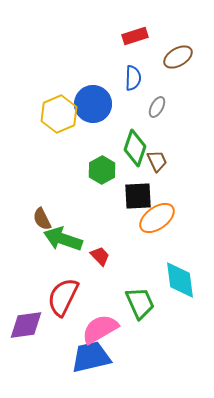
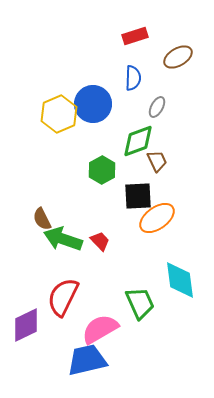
green diamond: moved 3 px right, 7 px up; rotated 51 degrees clockwise
red trapezoid: moved 15 px up
purple diamond: rotated 18 degrees counterclockwise
blue trapezoid: moved 4 px left, 3 px down
